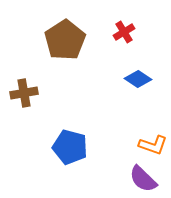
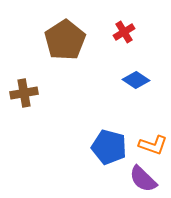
blue diamond: moved 2 px left, 1 px down
blue pentagon: moved 39 px right
